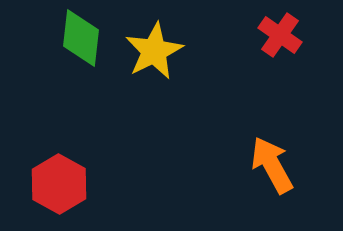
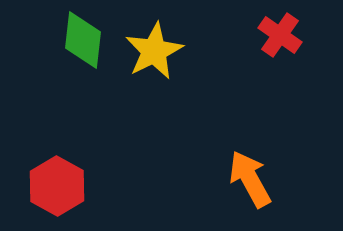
green diamond: moved 2 px right, 2 px down
orange arrow: moved 22 px left, 14 px down
red hexagon: moved 2 px left, 2 px down
